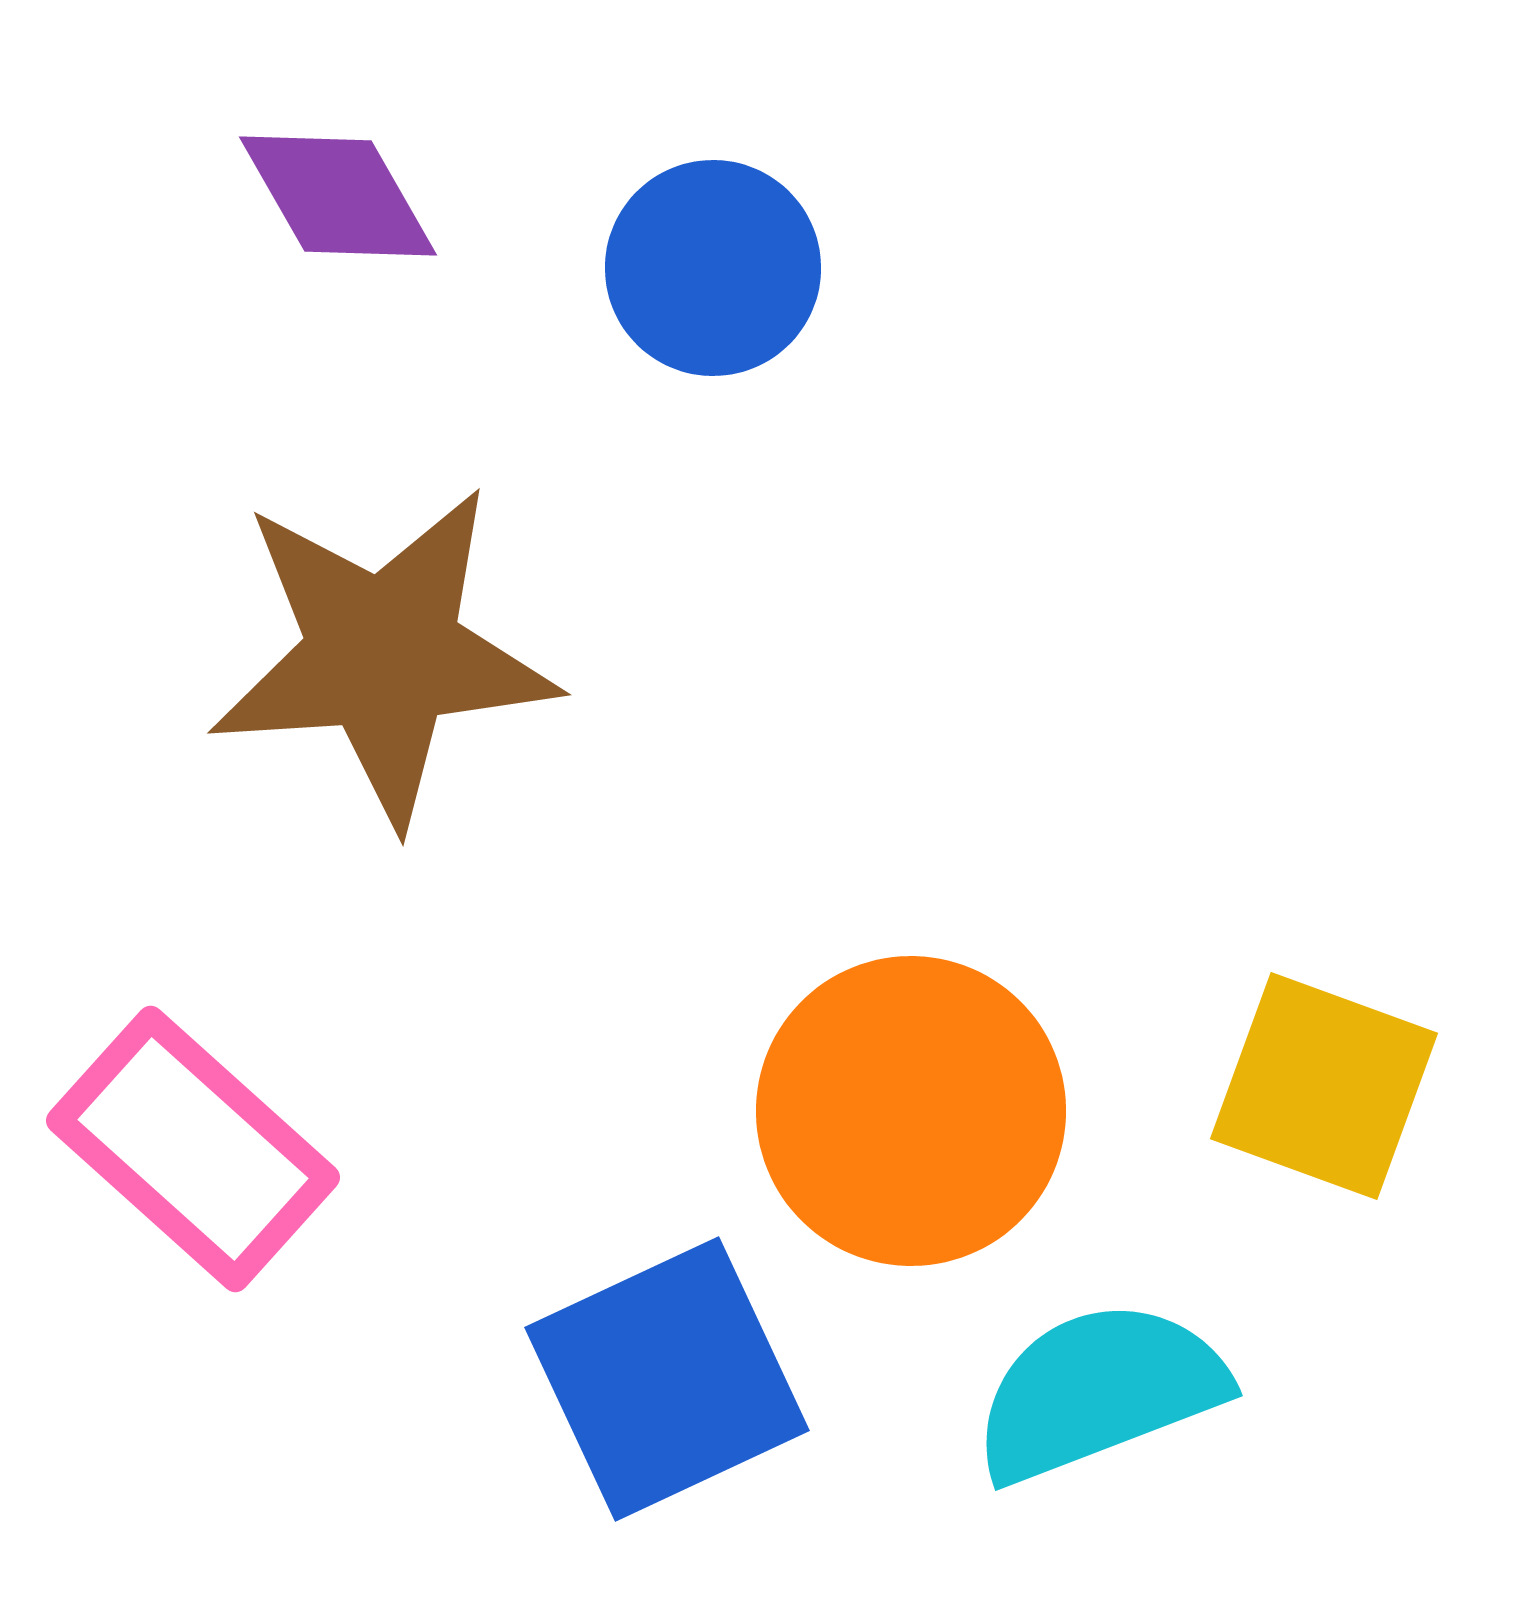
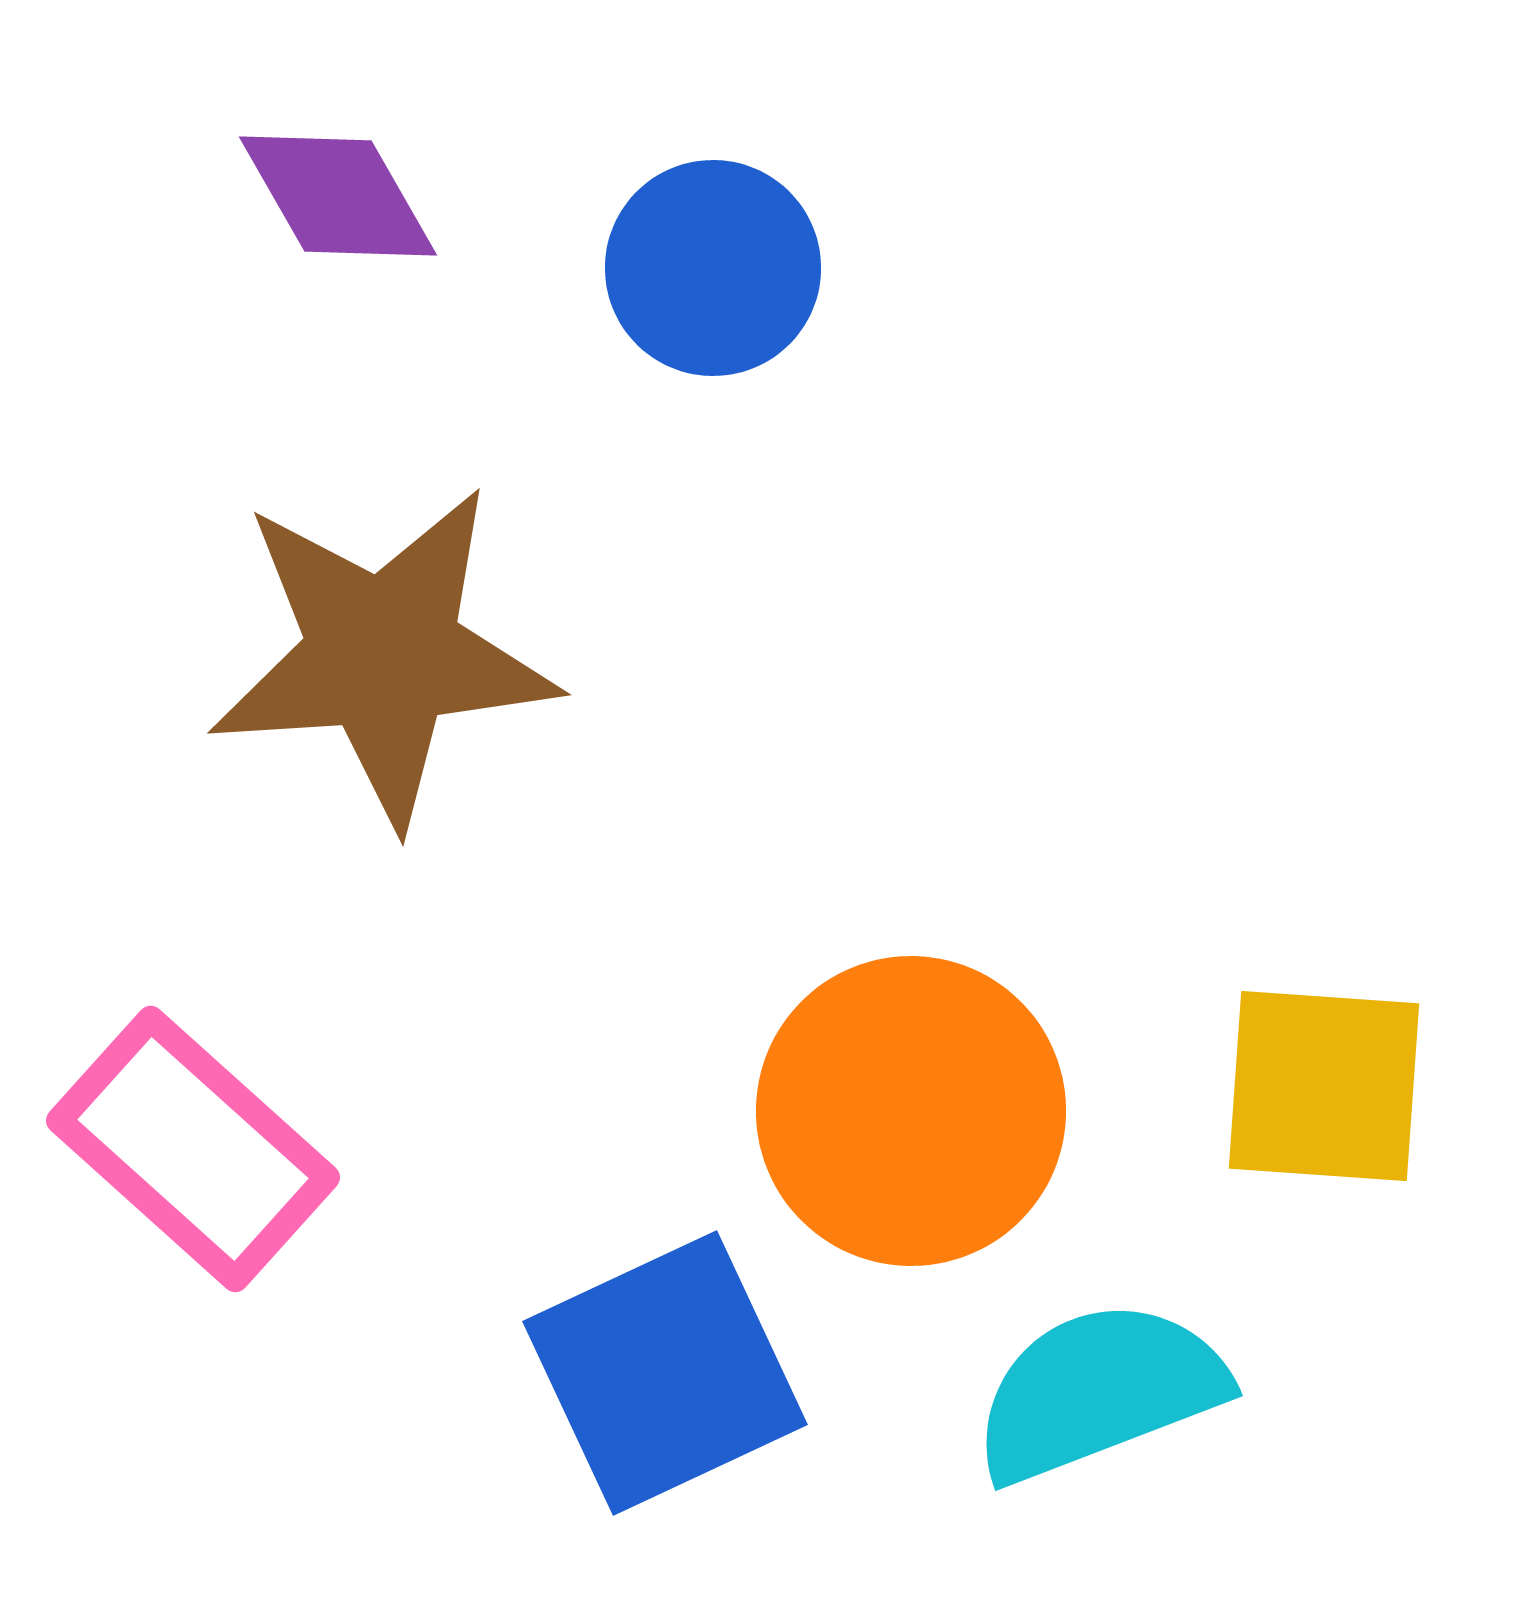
yellow square: rotated 16 degrees counterclockwise
blue square: moved 2 px left, 6 px up
